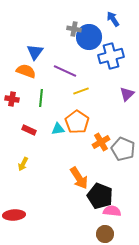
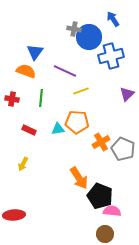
orange pentagon: rotated 30 degrees counterclockwise
